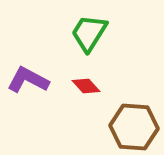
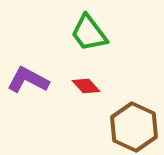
green trapezoid: rotated 69 degrees counterclockwise
brown hexagon: rotated 21 degrees clockwise
